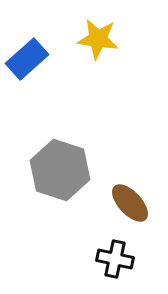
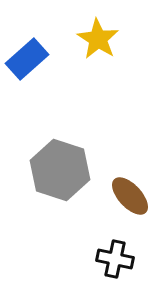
yellow star: rotated 24 degrees clockwise
brown ellipse: moved 7 px up
